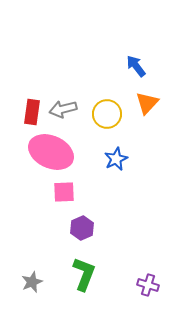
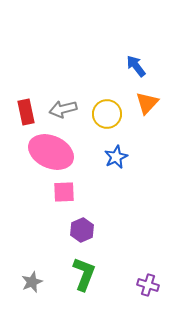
red rectangle: moved 6 px left; rotated 20 degrees counterclockwise
blue star: moved 2 px up
purple hexagon: moved 2 px down
